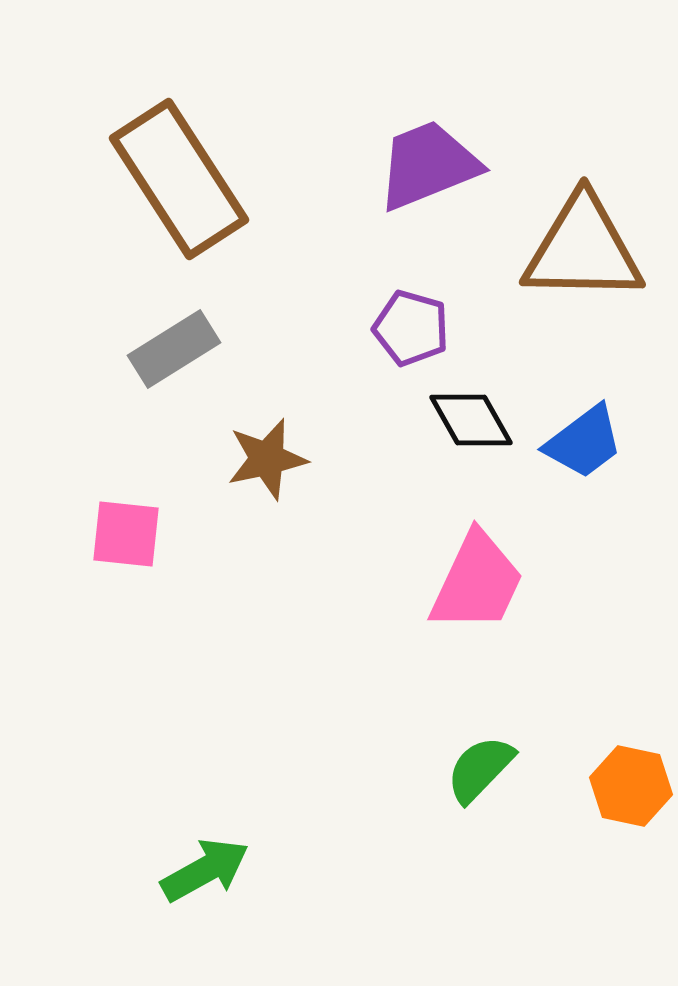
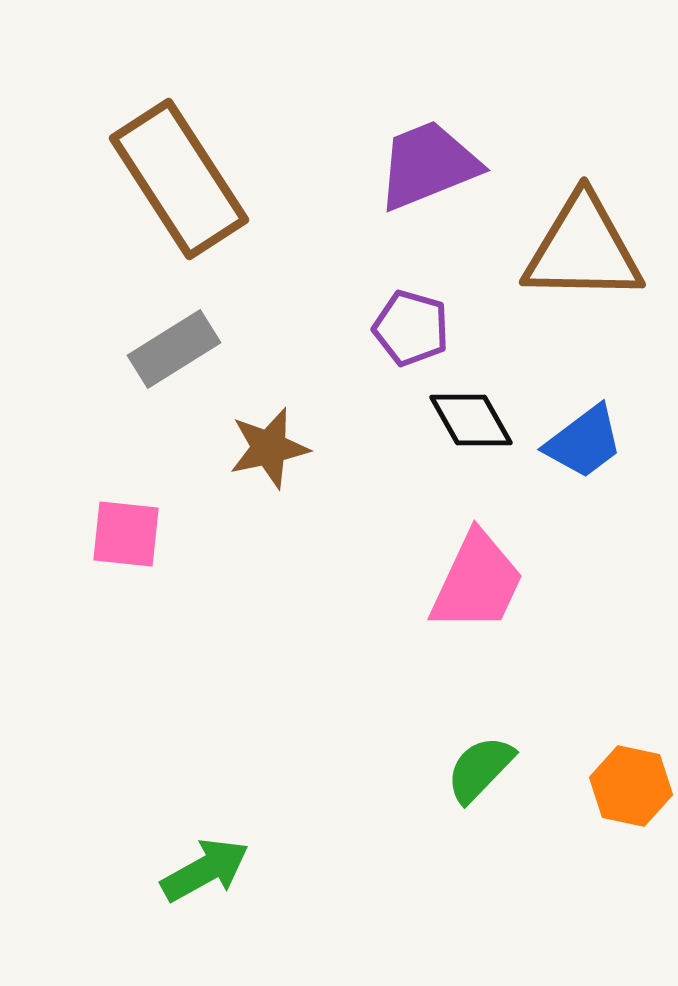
brown star: moved 2 px right, 11 px up
